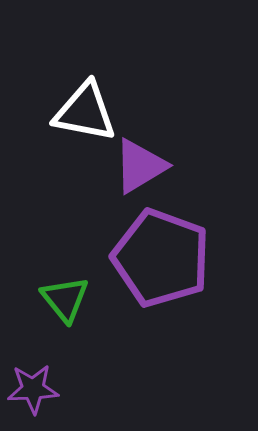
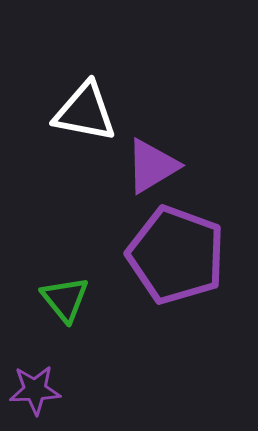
purple triangle: moved 12 px right
purple pentagon: moved 15 px right, 3 px up
purple star: moved 2 px right, 1 px down
